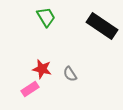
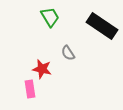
green trapezoid: moved 4 px right
gray semicircle: moved 2 px left, 21 px up
pink rectangle: rotated 66 degrees counterclockwise
